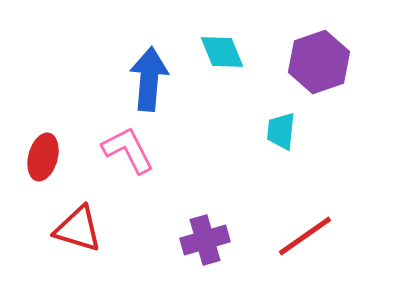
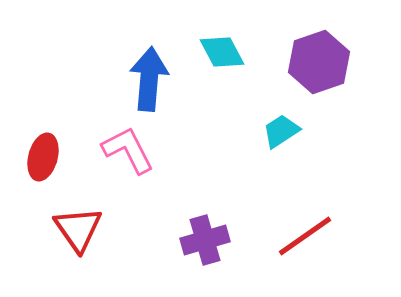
cyan diamond: rotated 6 degrees counterclockwise
cyan trapezoid: rotated 51 degrees clockwise
red triangle: rotated 38 degrees clockwise
